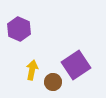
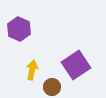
brown circle: moved 1 px left, 5 px down
